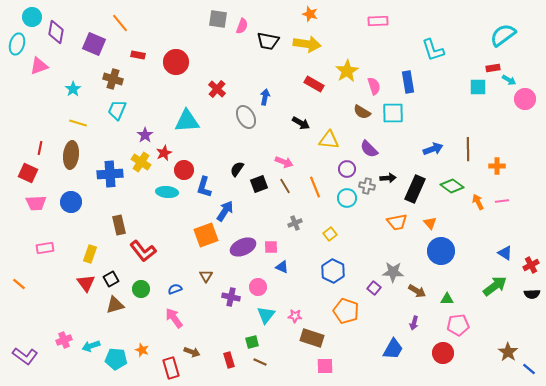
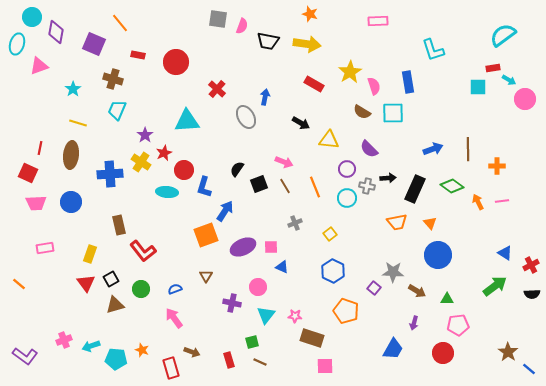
yellow star at (347, 71): moved 3 px right, 1 px down
blue circle at (441, 251): moved 3 px left, 4 px down
purple cross at (231, 297): moved 1 px right, 6 px down
